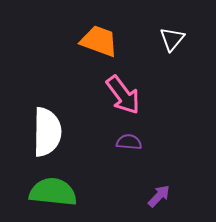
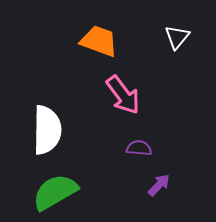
white triangle: moved 5 px right, 2 px up
white semicircle: moved 2 px up
purple semicircle: moved 10 px right, 6 px down
green semicircle: moved 2 px right; rotated 36 degrees counterclockwise
purple arrow: moved 11 px up
